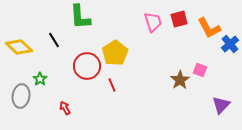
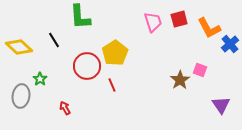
purple triangle: rotated 18 degrees counterclockwise
